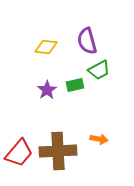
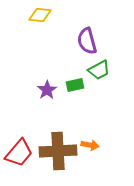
yellow diamond: moved 6 px left, 32 px up
orange arrow: moved 9 px left, 6 px down
